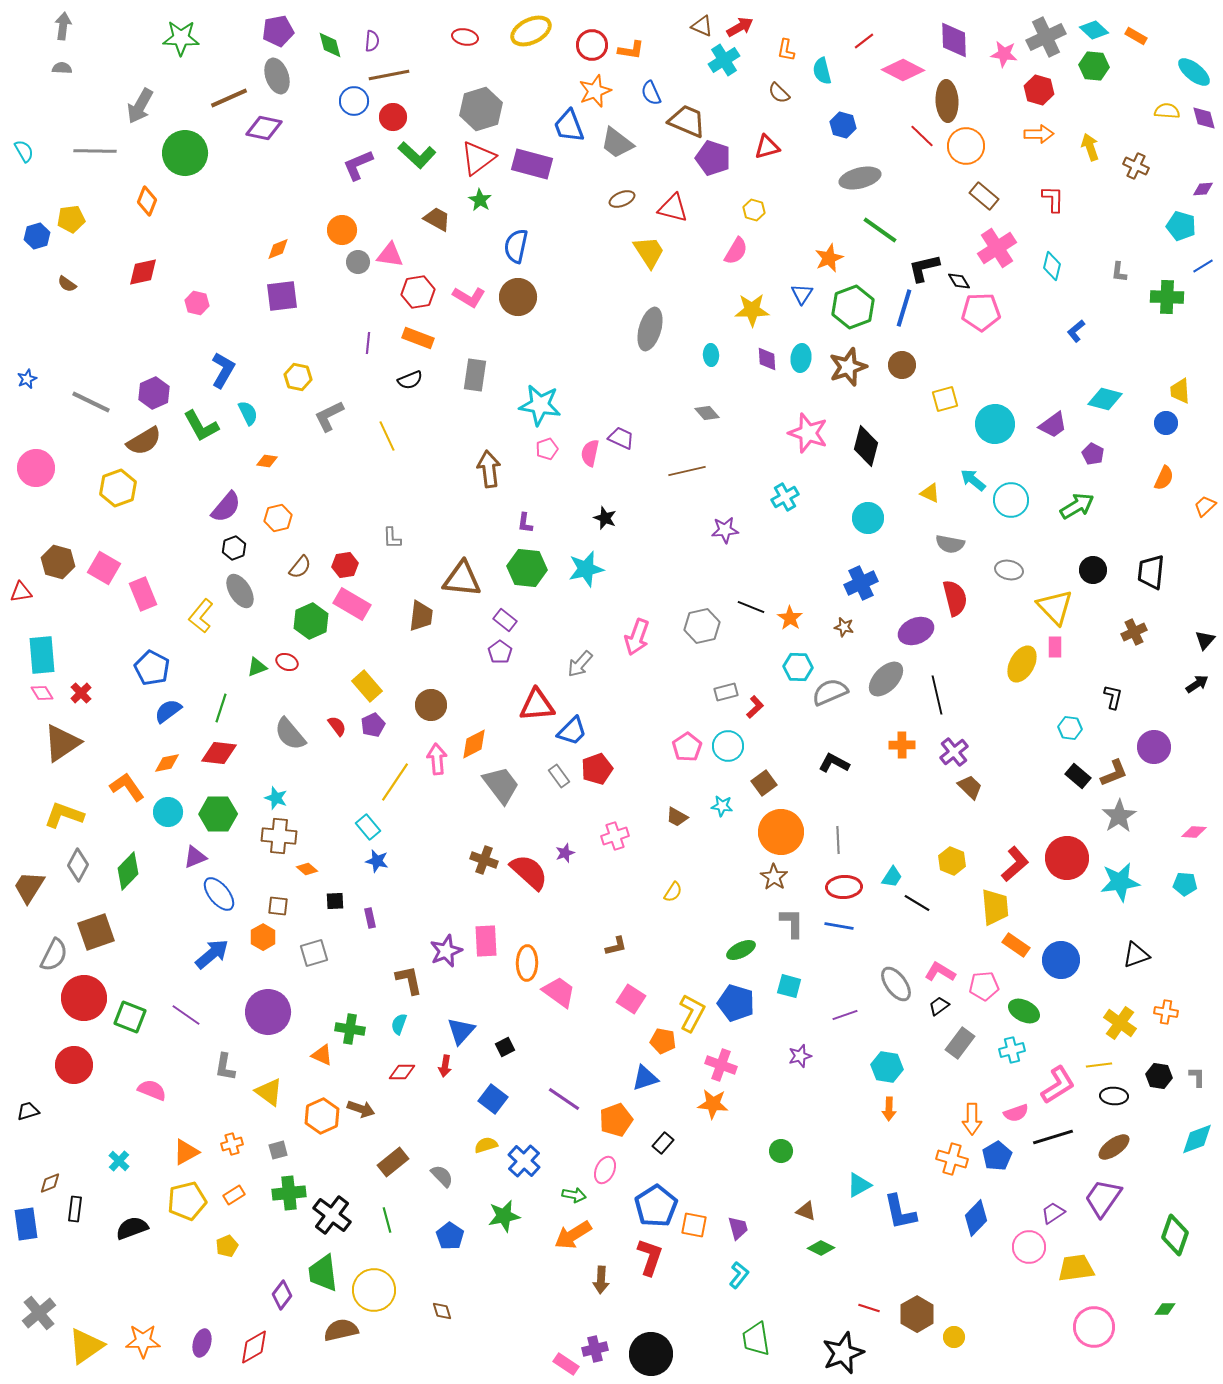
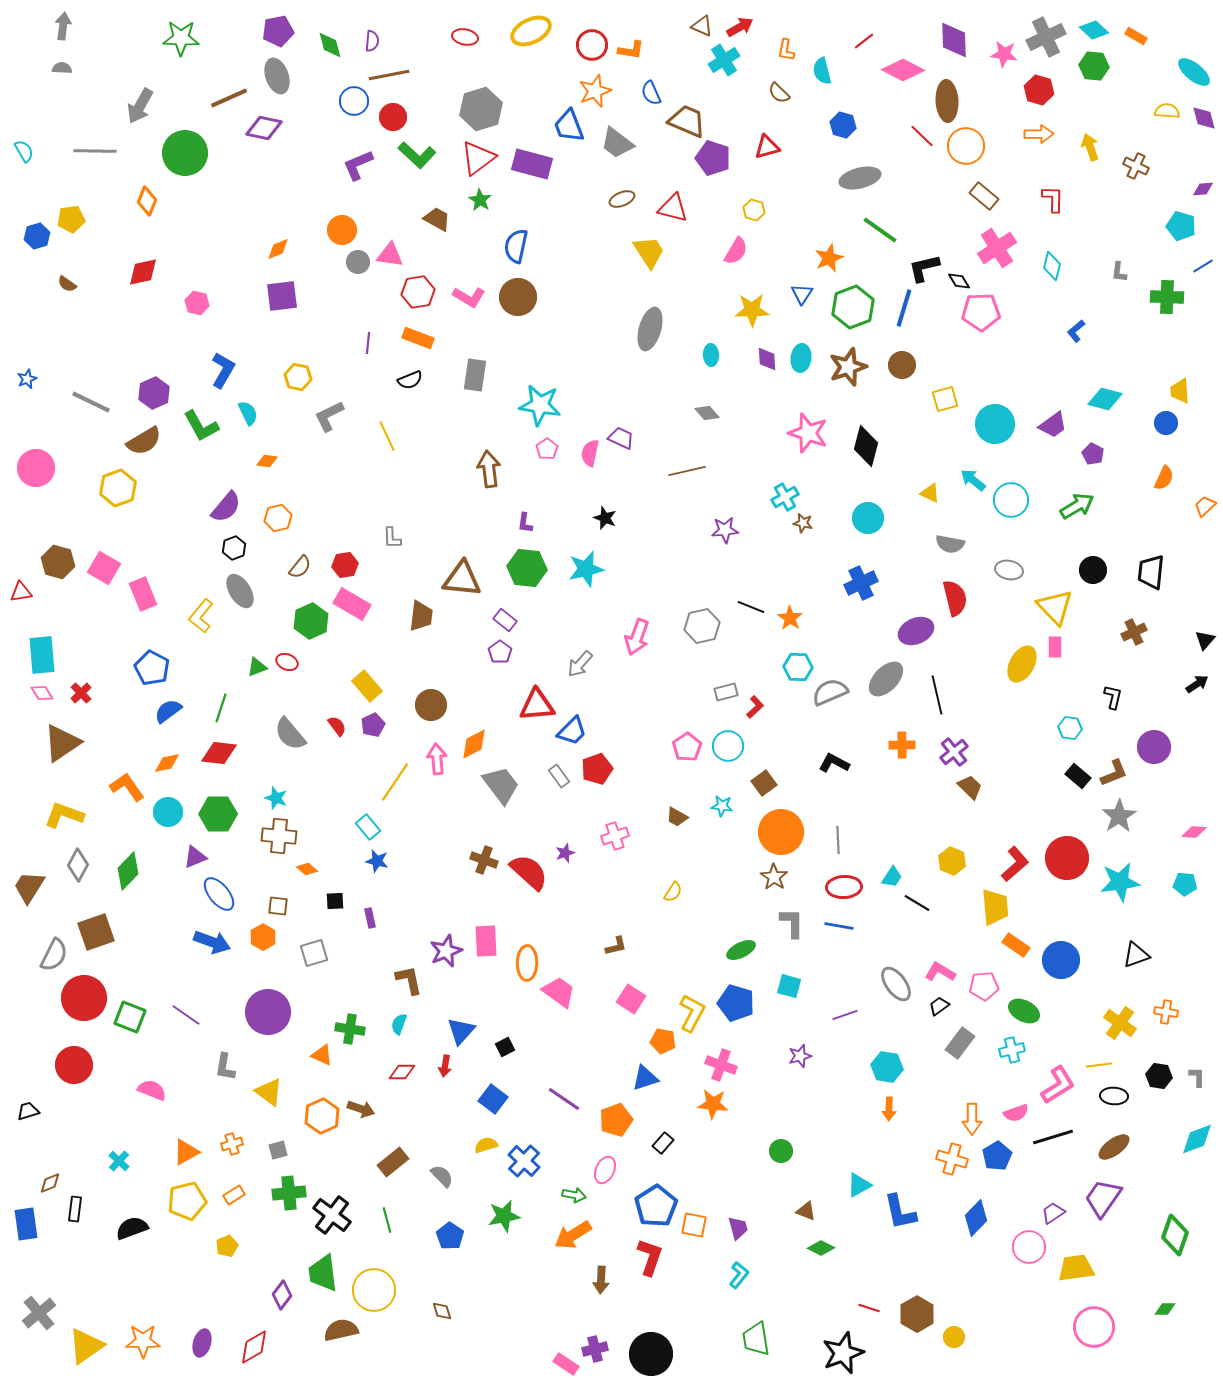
pink pentagon at (547, 449): rotated 15 degrees counterclockwise
brown star at (844, 627): moved 41 px left, 104 px up
blue arrow at (212, 954): moved 12 px up; rotated 60 degrees clockwise
